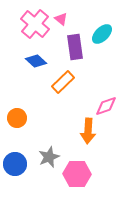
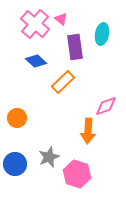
cyan ellipse: rotated 35 degrees counterclockwise
pink hexagon: rotated 16 degrees clockwise
